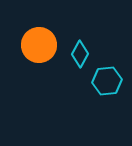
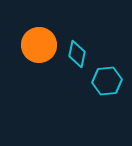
cyan diamond: moved 3 px left; rotated 16 degrees counterclockwise
